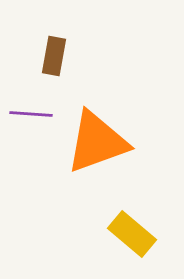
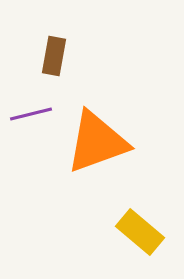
purple line: rotated 18 degrees counterclockwise
yellow rectangle: moved 8 px right, 2 px up
